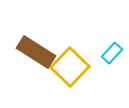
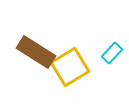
yellow square: rotated 15 degrees clockwise
